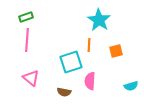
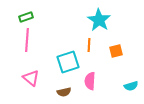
cyan square: moved 3 px left
brown semicircle: rotated 24 degrees counterclockwise
